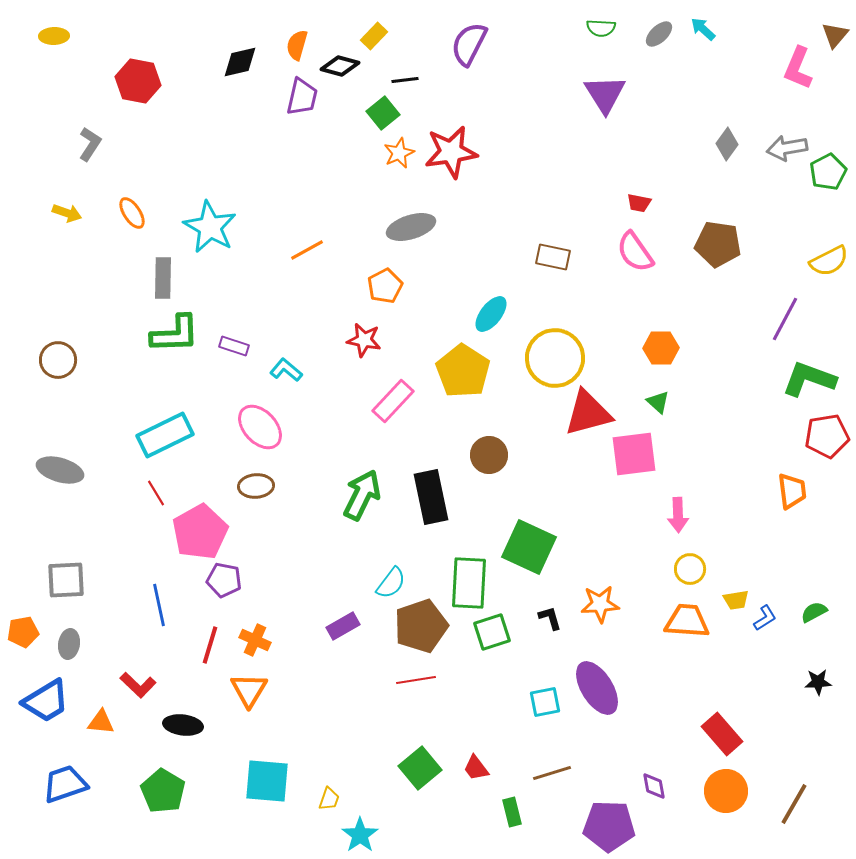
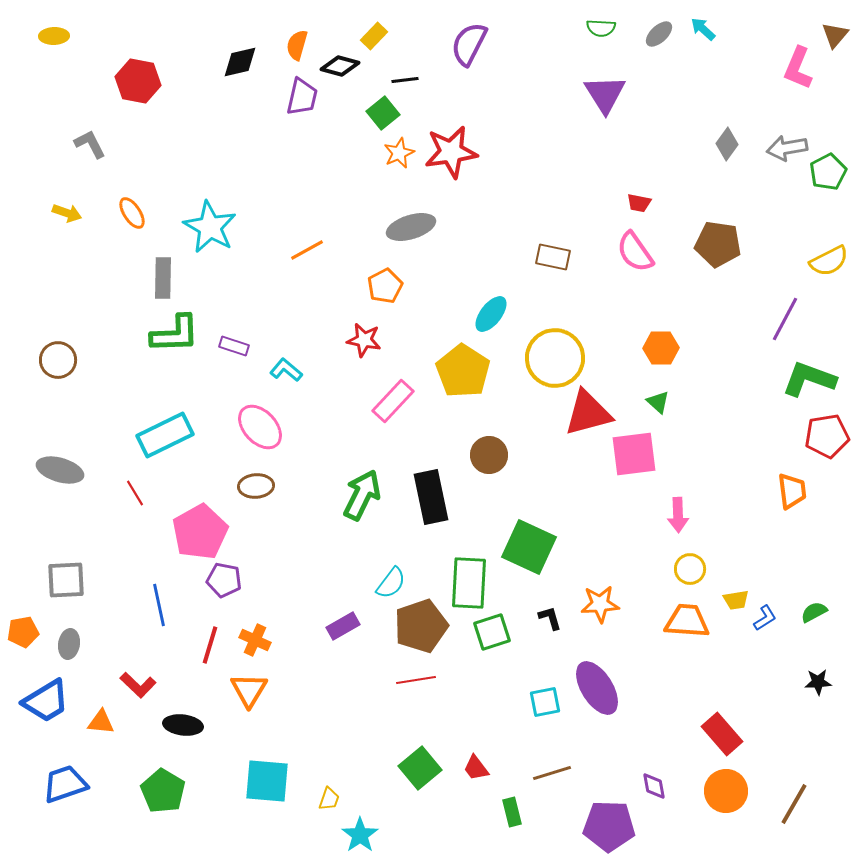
gray L-shape at (90, 144): rotated 60 degrees counterclockwise
red line at (156, 493): moved 21 px left
